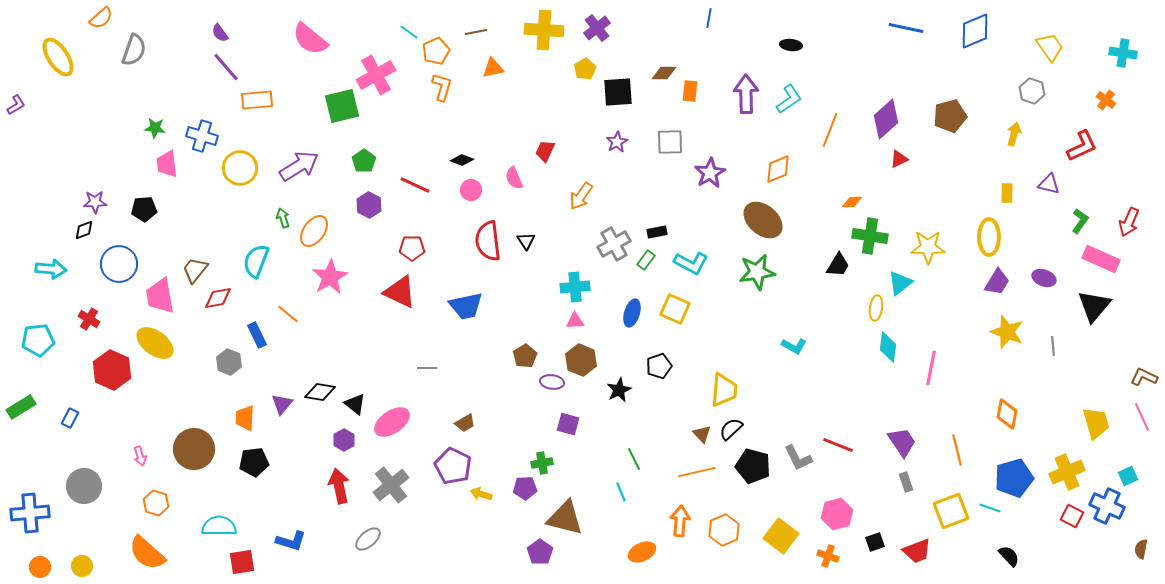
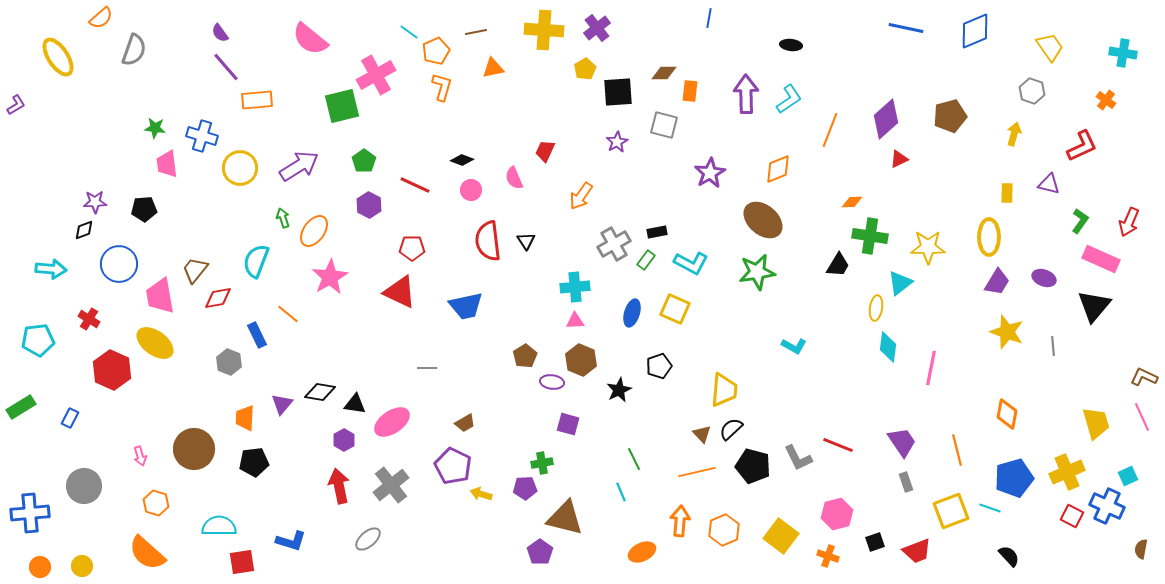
gray square at (670, 142): moved 6 px left, 17 px up; rotated 16 degrees clockwise
black triangle at (355, 404): rotated 30 degrees counterclockwise
